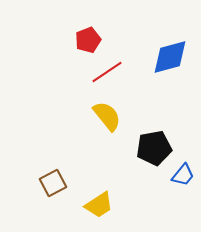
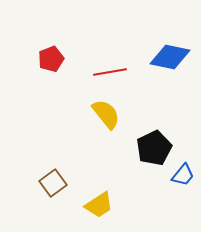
red pentagon: moved 37 px left, 19 px down
blue diamond: rotated 27 degrees clockwise
red line: moved 3 px right; rotated 24 degrees clockwise
yellow semicircle: moved 1 px left, 2 px up
black pentagon: rotated 16 degrees counterclockwise
brown square: rotated 8 degrees counterclockwise
